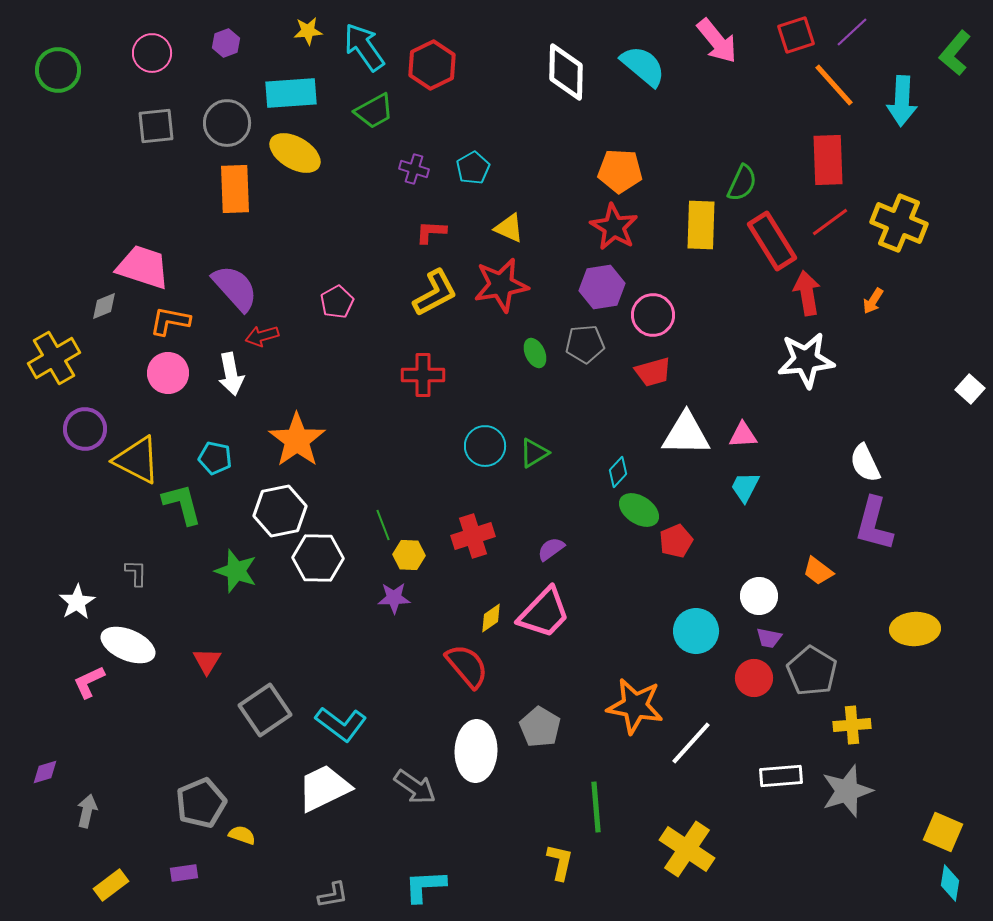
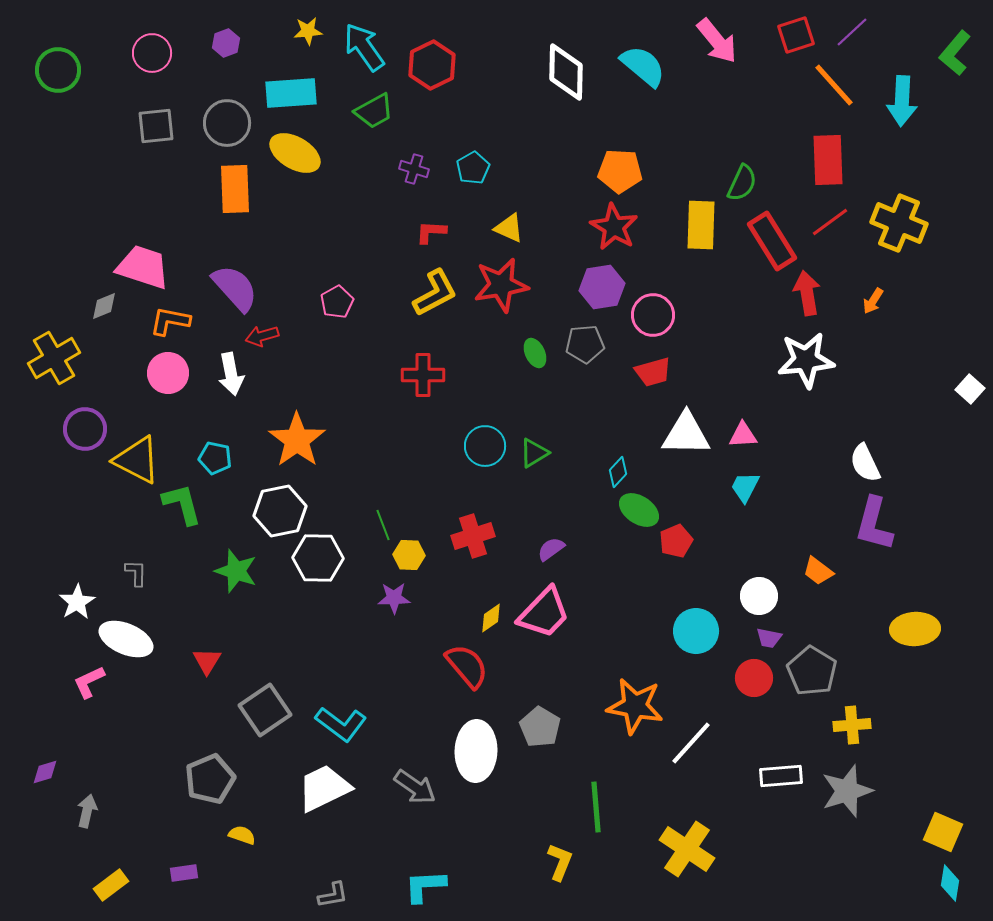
white ellipse at (128, 645): moved 2 px left, 6 px up
gray pentagon at (201, 803): moved 9 px right, 24 px up
yellow L-shape at (560, 862): rotated 9 degrees clockwise
